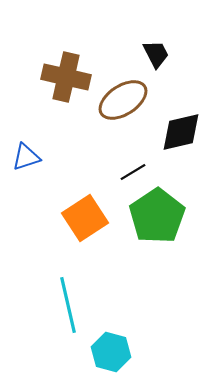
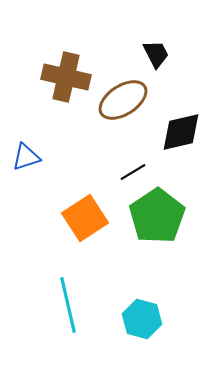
cyan hexagon: moved 31 px right, 33 px up
